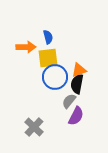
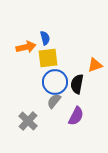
blue semicircle: moved 3 px left, 1 px down
orange arrow: rotated 12 degrees counterclockwise
orange triangle: moved 16 px right, 5 px up
blue circle: moved 5 px down
gray semicircle: moved 15 px left
gray cross: moved 6 px left, 6 px up
